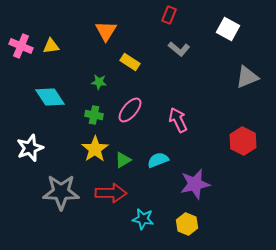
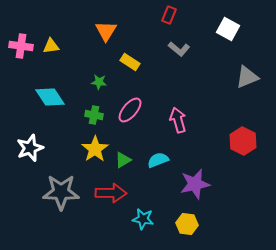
pink cross: rotated 15 degrees counterclockwise
pink arrow: rotated 10 degrees clockwise
yellow hexagon: rotated 15 degrees counterclockwise
